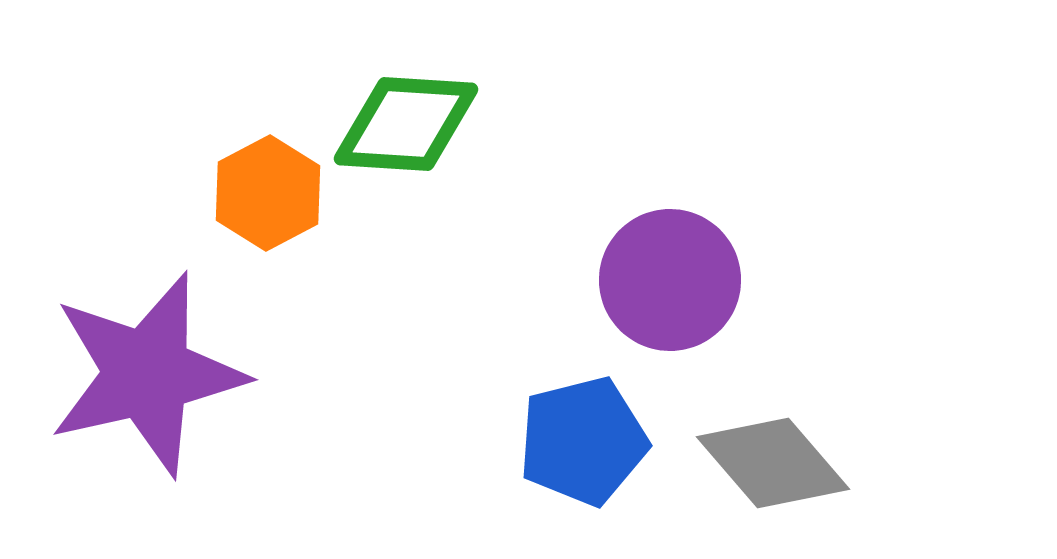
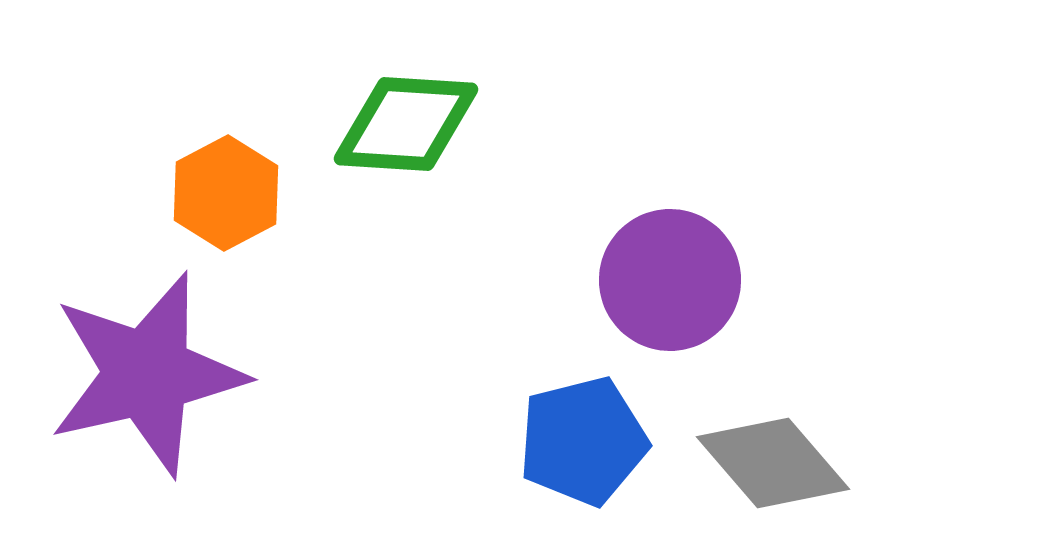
orange hexagon: moved 42 px left
